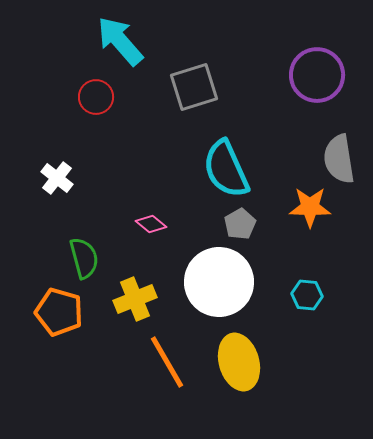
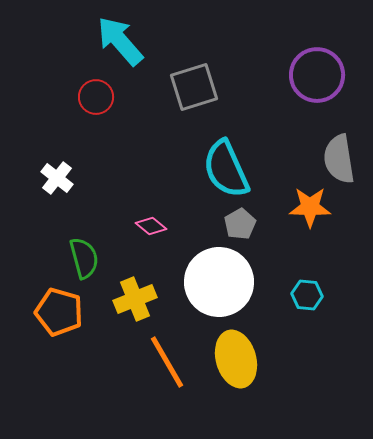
pink diamond: moved 2 px down
yellow ellipse: moved 3 px left, 3 px up
